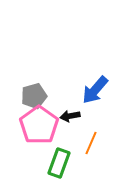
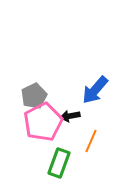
gray pentagon: rotated 10 degrees counterclockwise
pink pentagon: moved 4 px right, 3 px up; rotated 9 degrees clockwise
orange line: moved 2 px up
